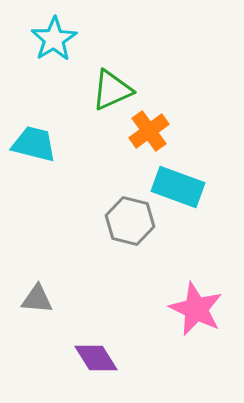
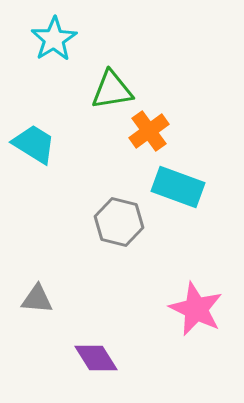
green triangle: rotated 15 degrees clockwise
cyan trapezoid: rotated 18 degrees clockwise
gray hexagon: moved 11 px left, 1 px down
